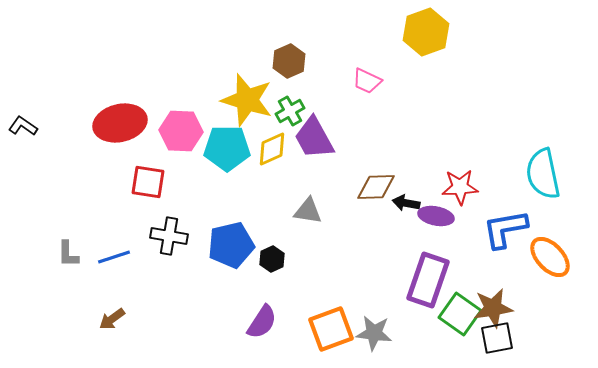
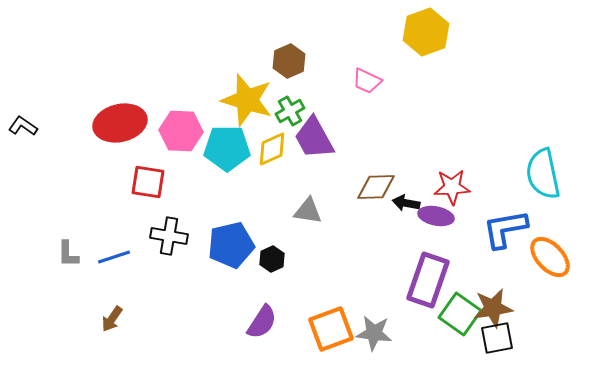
red star: moved 8 px left
brown arrow: rotated 20 degrees counterclockwise
